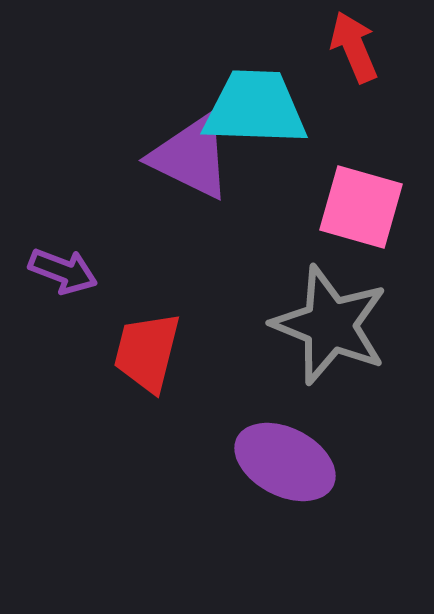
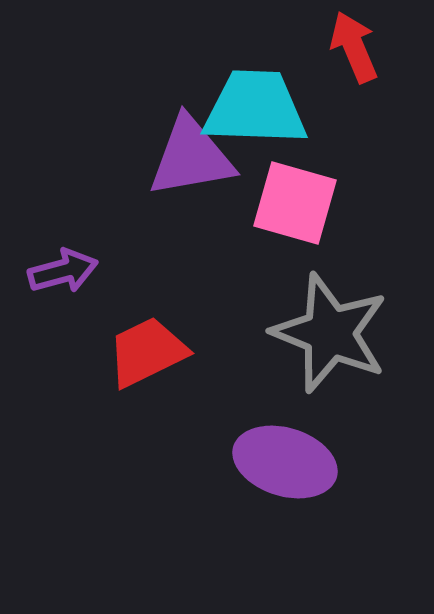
purple triangle: rotated 36 degrees counterclockwise
pink square: moved 66 px left, 4 px up
purple arrow: rotated 36 degrees counterclockwise
gray star: moved 8 px down
red trapezoid: rotated 50 degrees clockwise
purple ellipse: rotated 10 degrees counterclockwise
